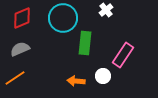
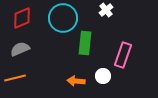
pink rectangle: rotated 15 degrees counterclockwise
orange line: rotated 20 degrees clockwise
